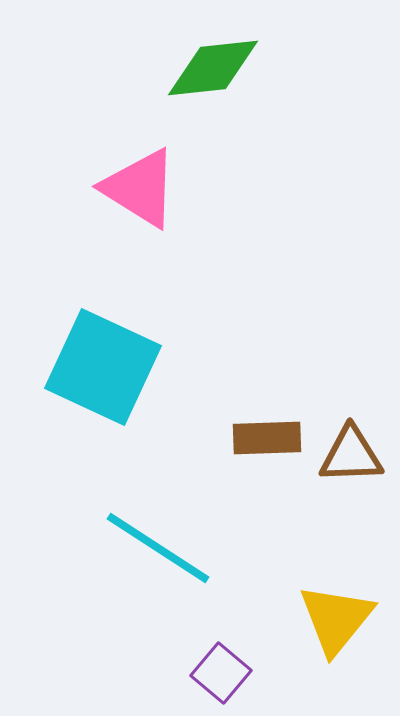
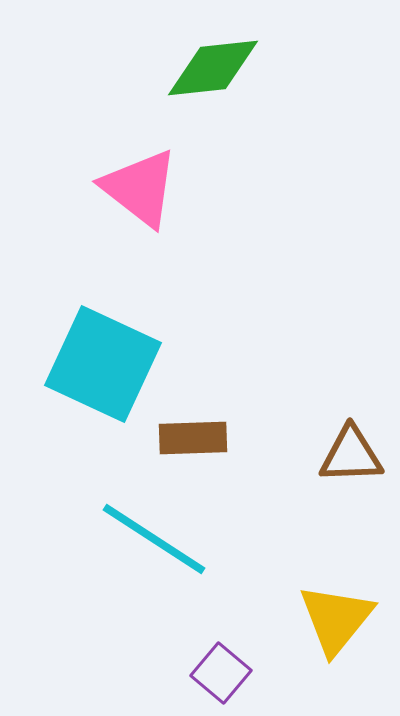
pink triangle: rotated 6 degrees clockwise
cyan square: moved 3 px up
brown rectangle: moved 74 px left
cyan line: moved 4 px left, 9 px up
